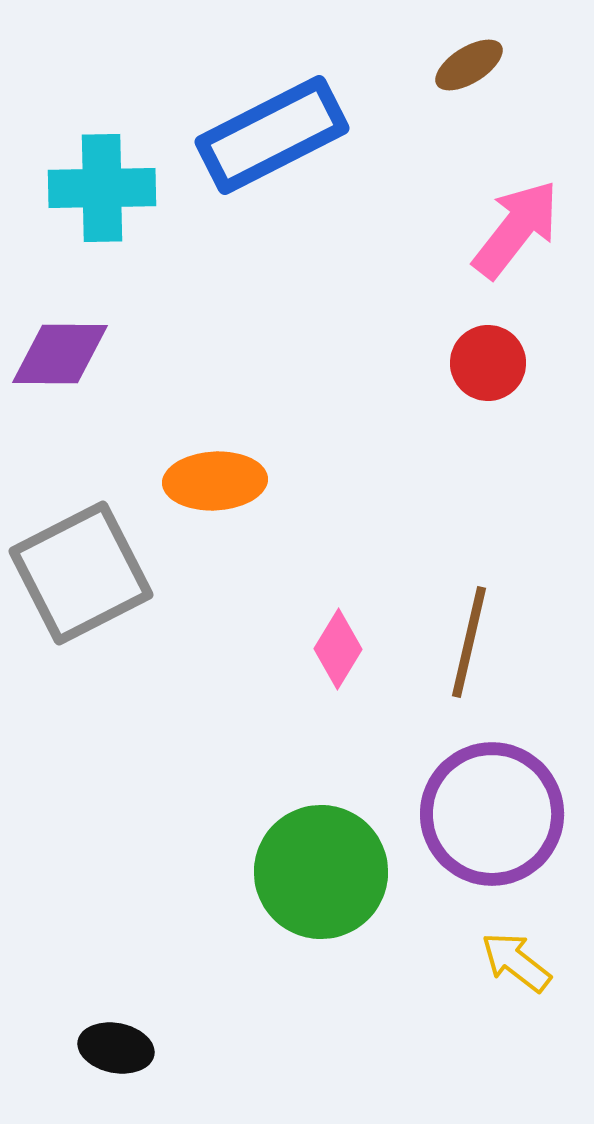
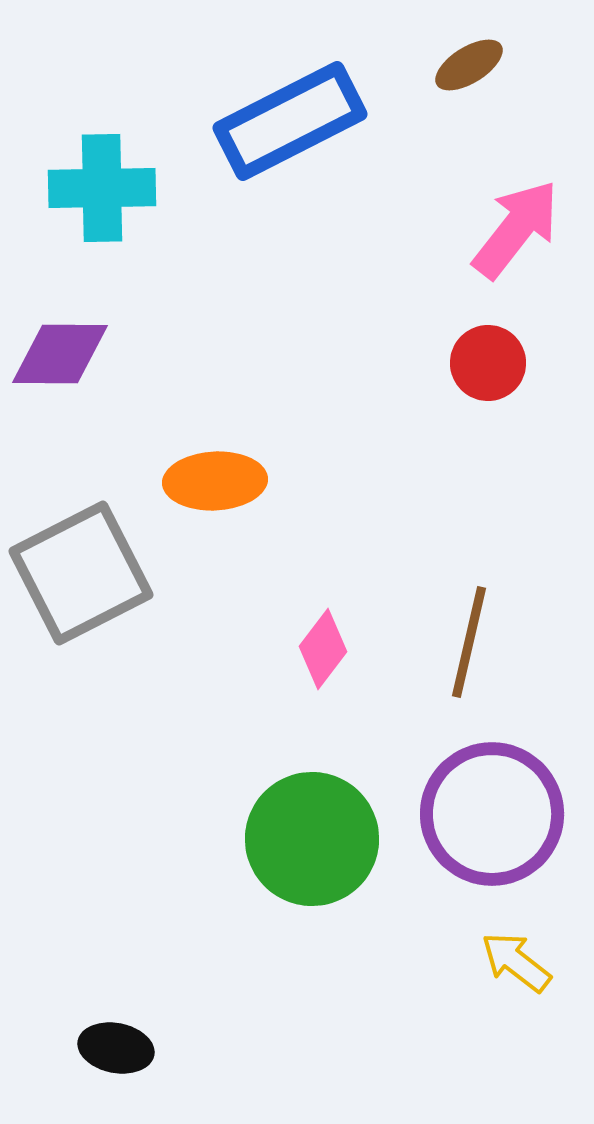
blue rectangle: moved 18 px right, 14 px up
pink diamond: moved 15 px left; rotated 6 degrees clockwise
green circle: moved 9 px left, 33 px up
